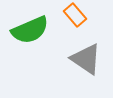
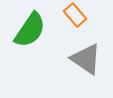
green semicircle: rotated 33 degrees counterclockwise
